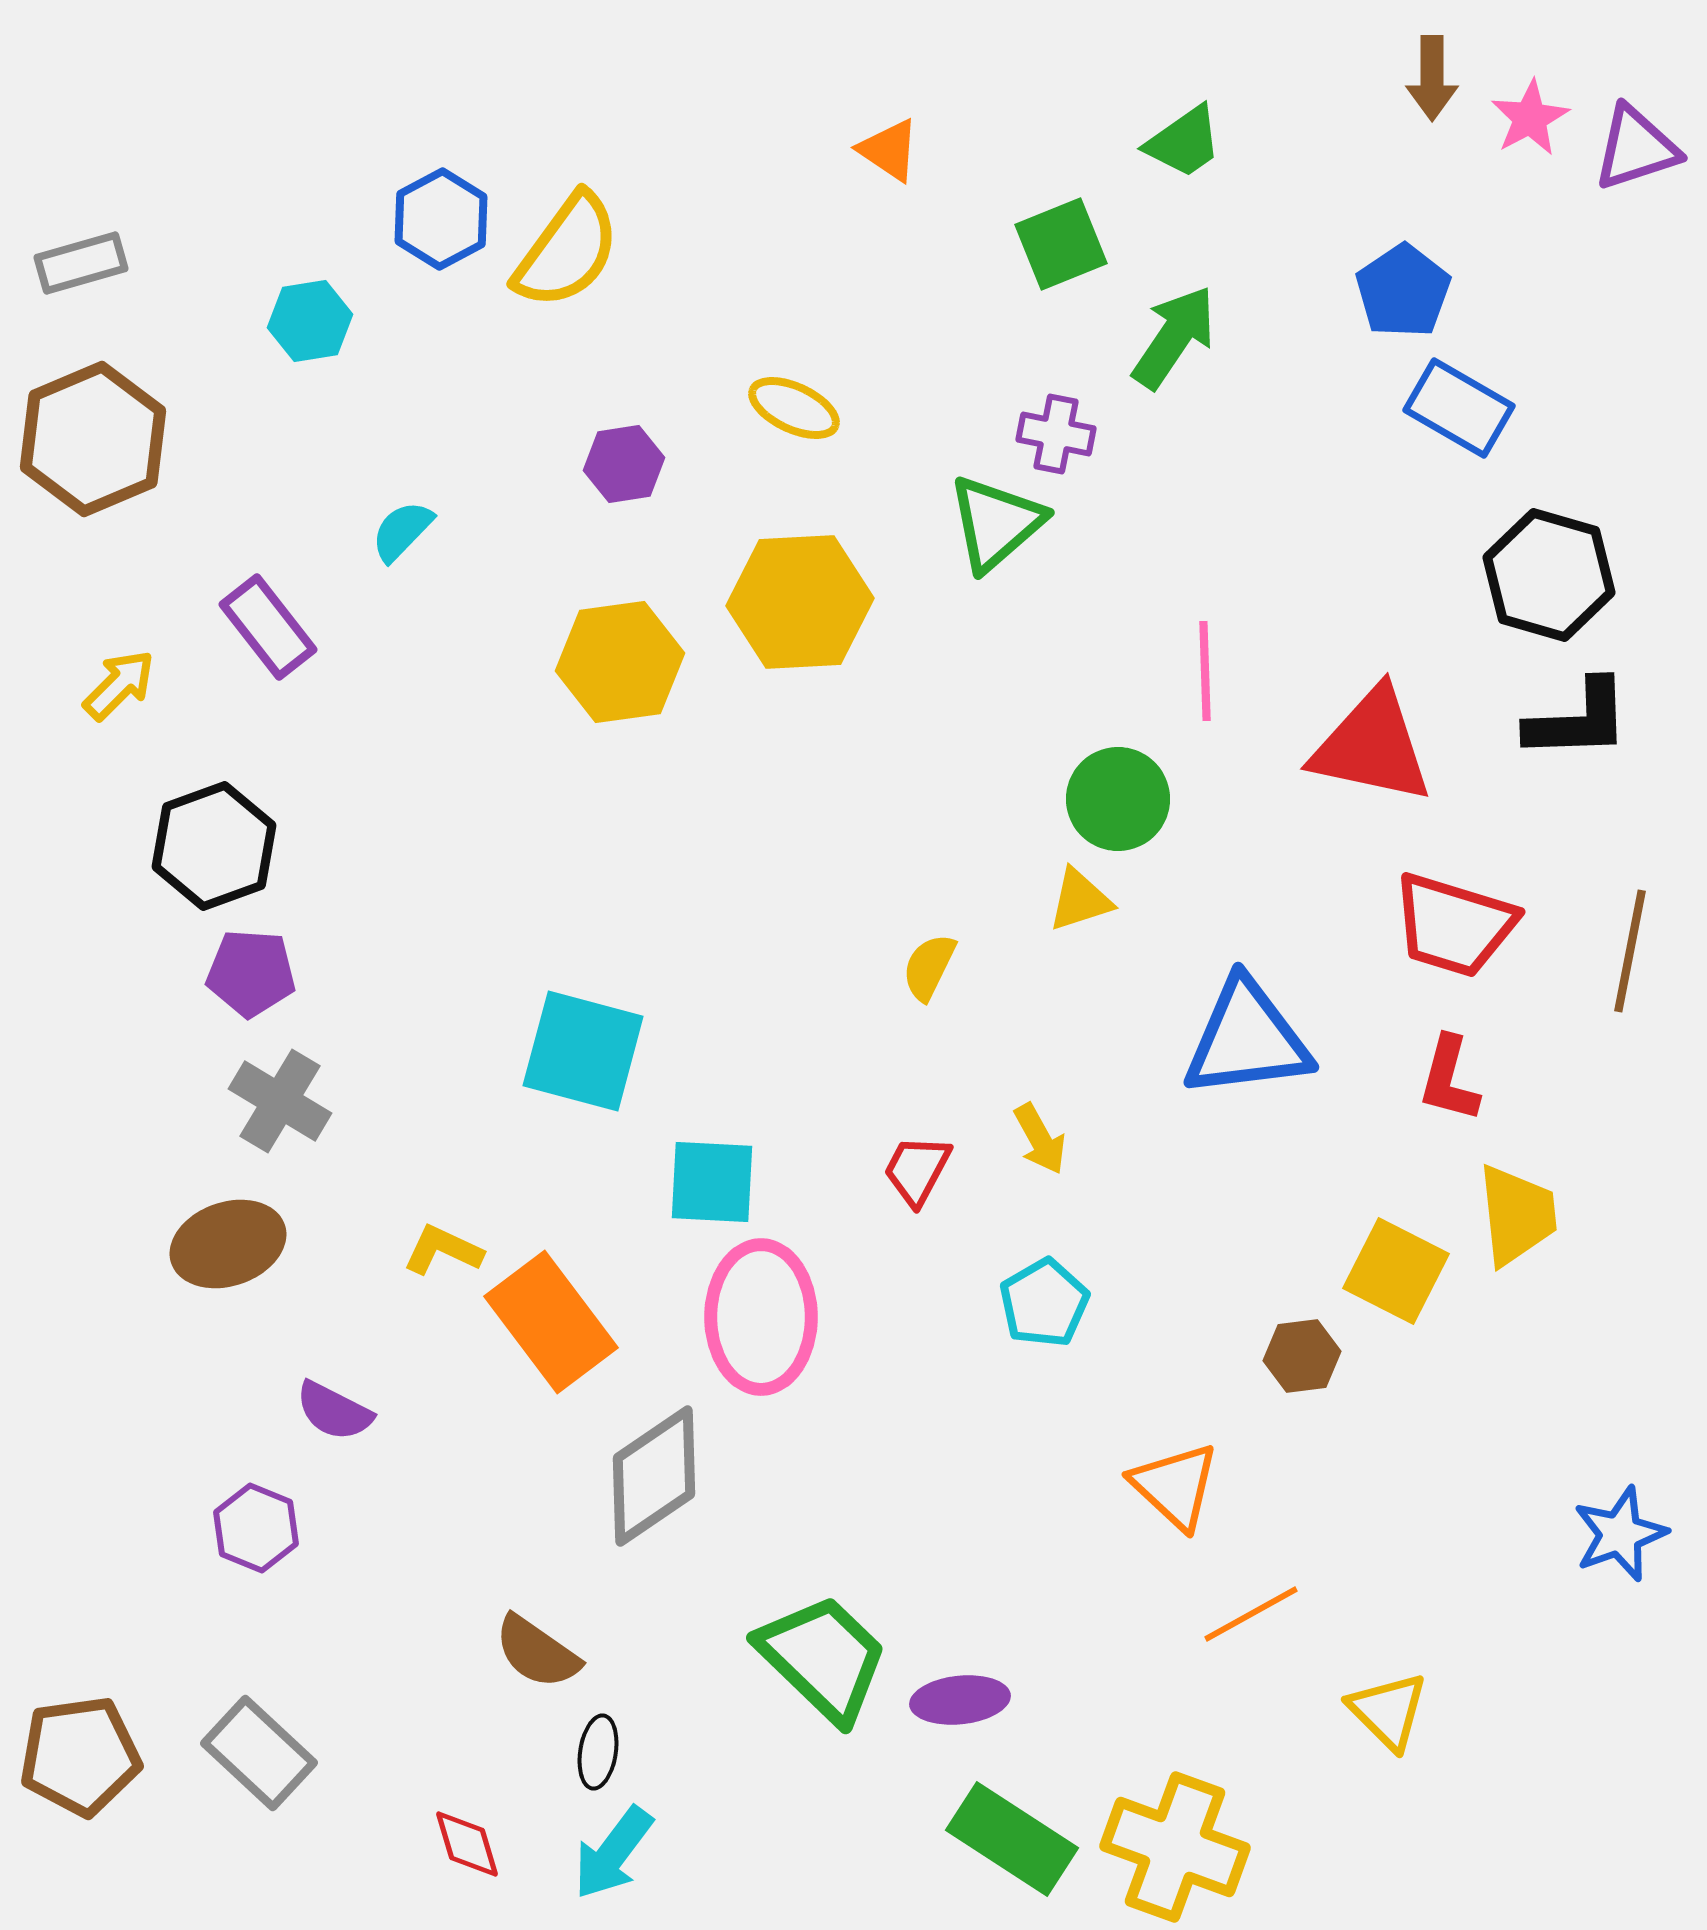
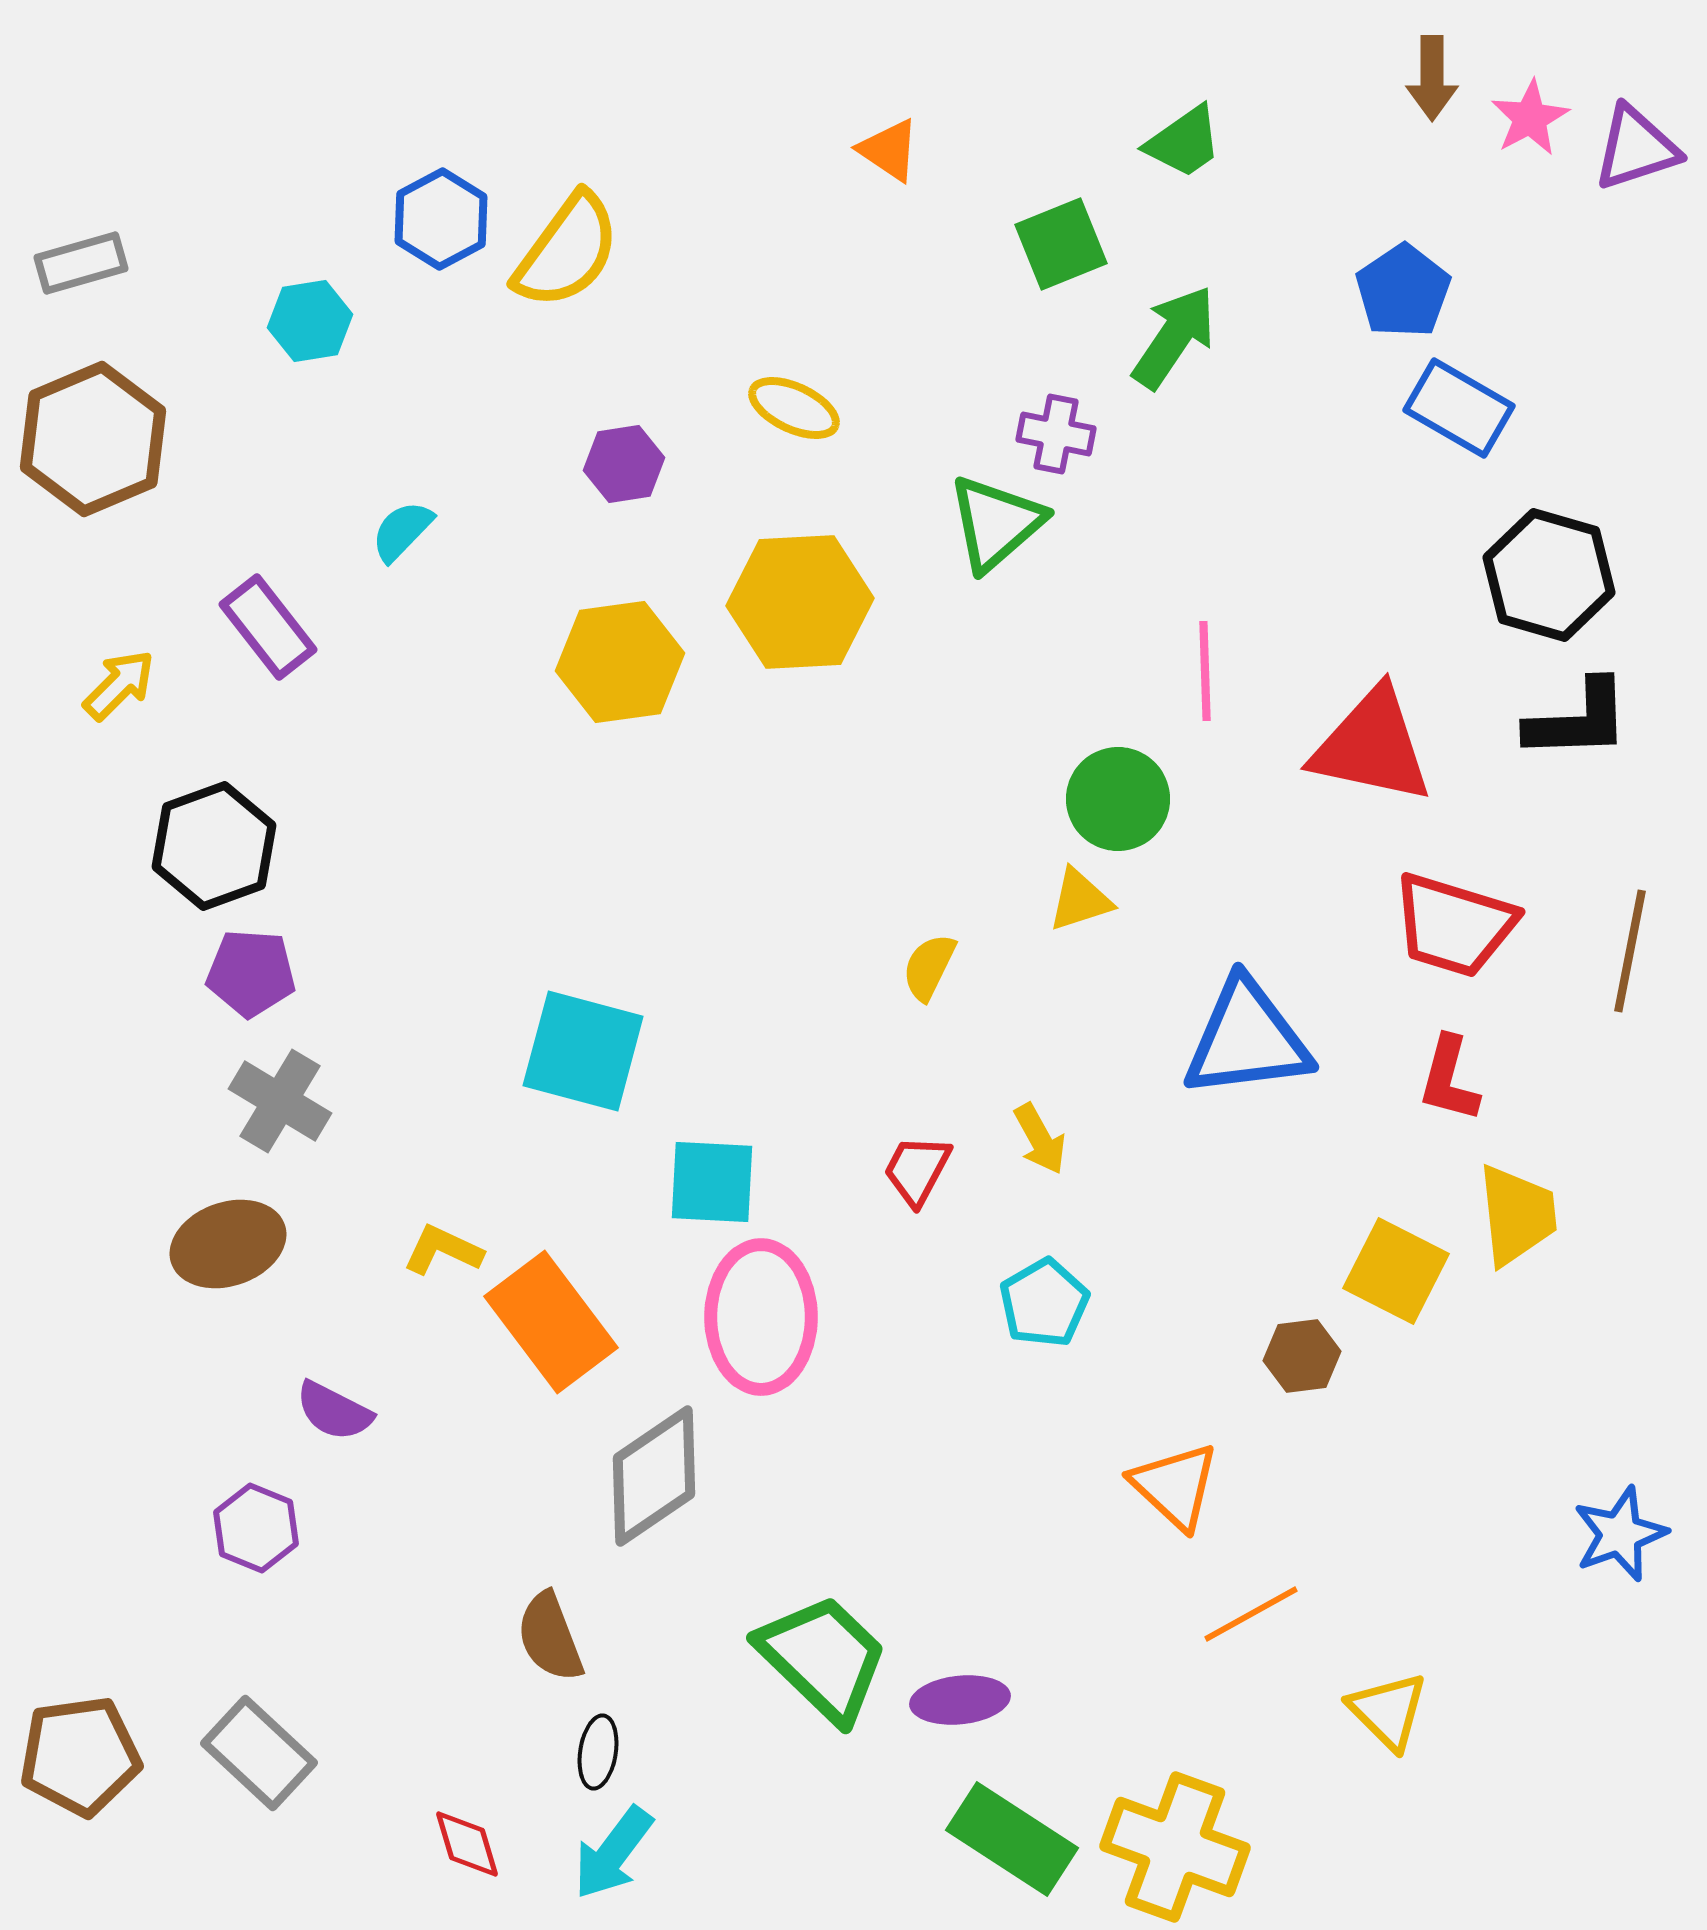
brown semicircle at (537, 1652): moved 13 px right, 15 px up; rotated 34 degrees clockwise
